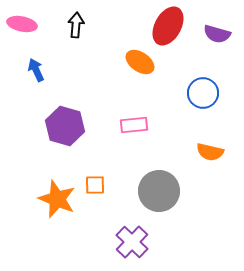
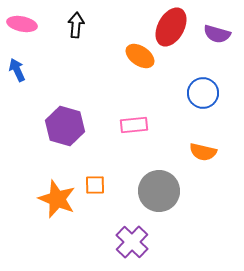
red ellipse: moved 3 px right, 1 px down
orange ellipse: moved 6 px up
blue arrow: moved 19 px left
orange semicircle: moved 7 px left
